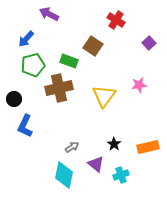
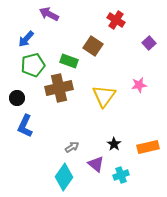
black circle: moved 3 px right, 1 px up
cyan diamond: moved 2 px down; rotated 24 degrees clockwise
